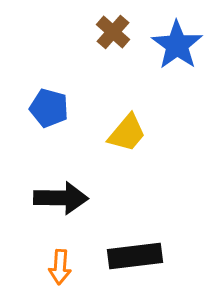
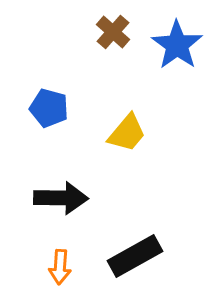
black rectangle: rotated 22 degrees counterclockwise
